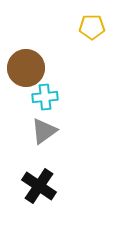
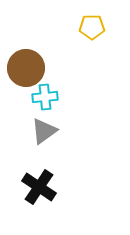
black cross: moved 1 px down
